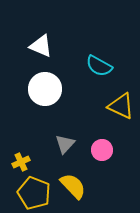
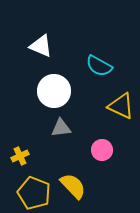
white circle: moved 9 px right, 2 px down
gray triangle: moved 4 px left, 16 px up; rotated 40 degrees clockwise
yellow cross: moved 1 px left, 6 px up
